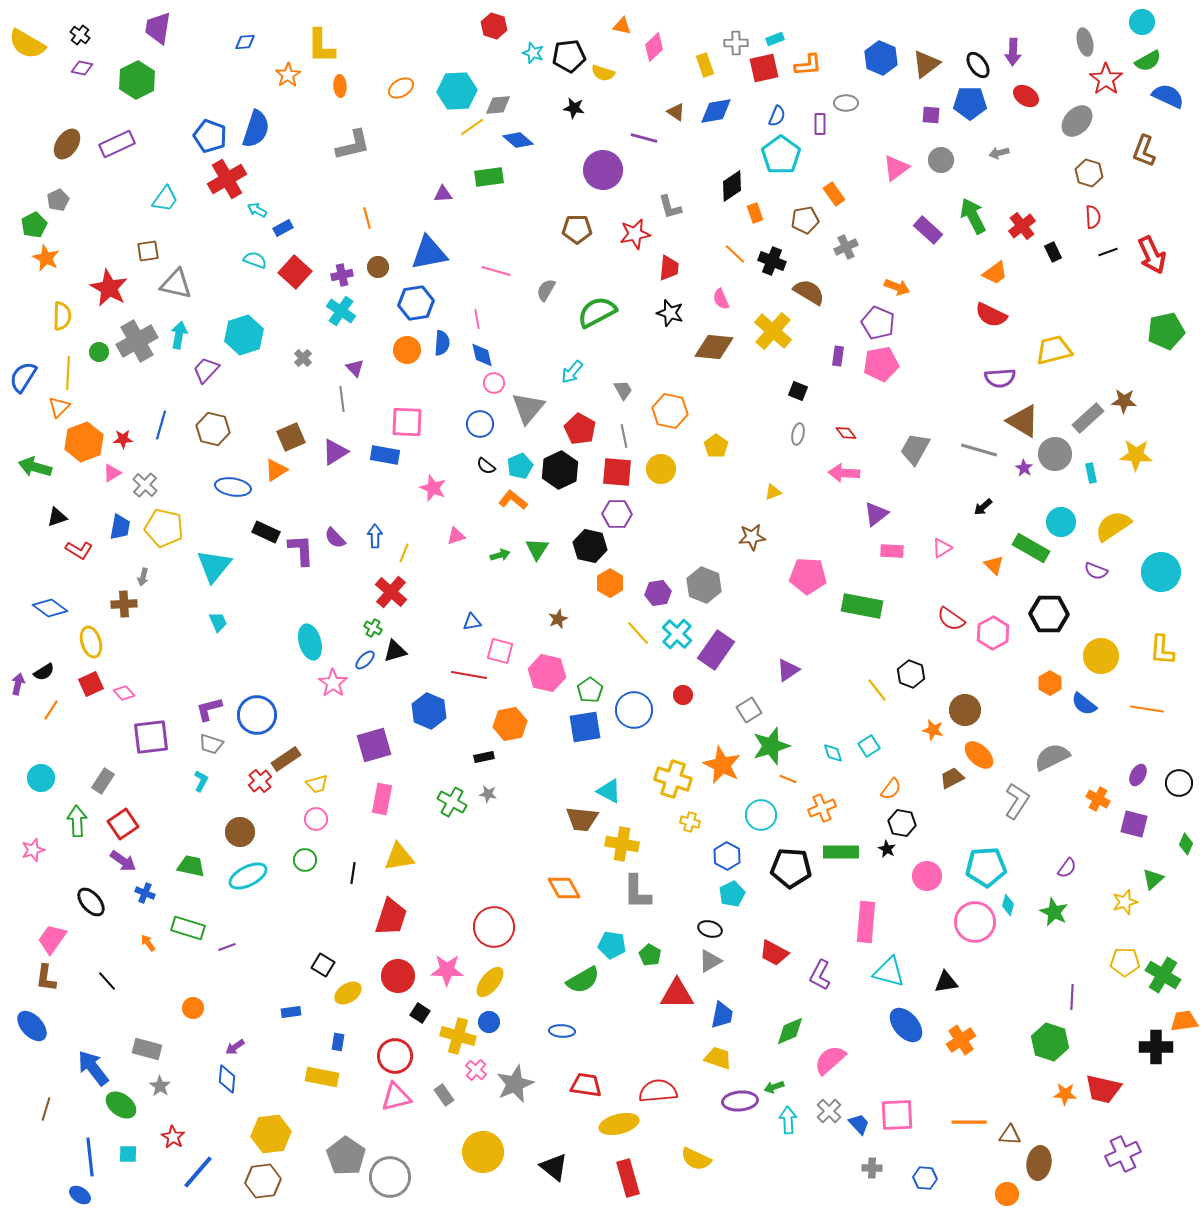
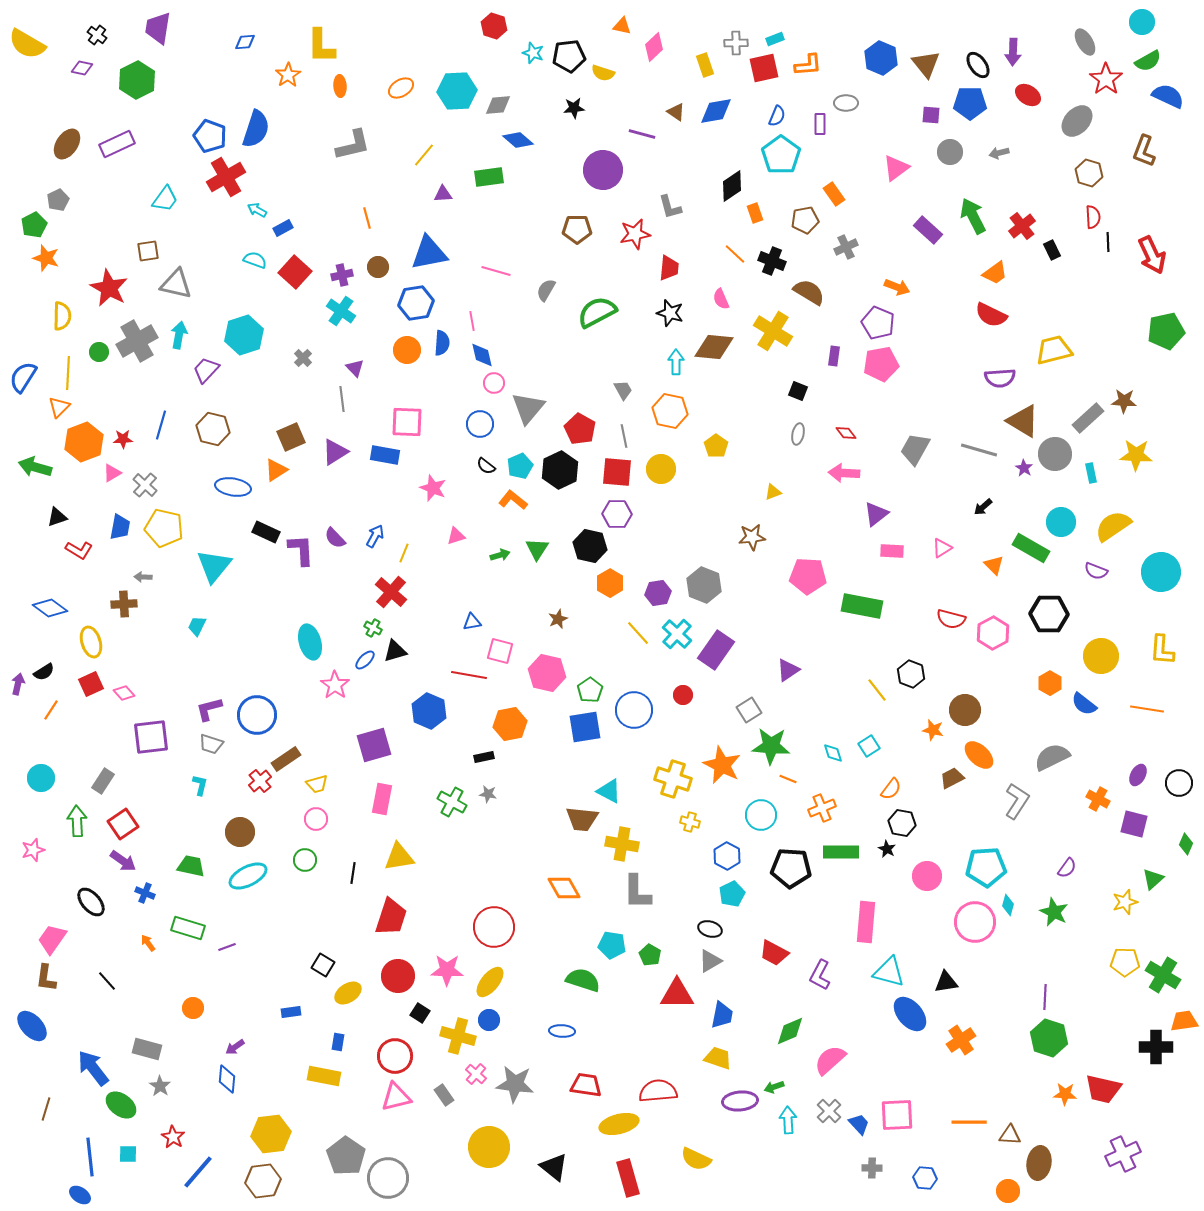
black cross at (80, 35): moved 17 px right
gray ellipse at (1085, 42): rotated 16 degrees counterclockwise
brown triangle at (926, 64): rotated 32 degrees counterclockwise
red ellipse at (1026, 96): moved 2 px right, 1 px up
black star at (574, 108): rotated 15 degrees counterclockwise
yellow line at (472, 127): moved 48 px left, 28 px down; rotated 15 degrees counterclockwise
purple line at (644, 138): moved 2 px left, 4 px up
gray circle at (941, 160): moved 9 px right, 8 px up
red cross at (227, 179): moved 1 px left, 2 px up
black rectangle at (1053, 252): moved 1 px left, 2 px up
black line at (1108, 252): moved 10 px up; rotated 72 degrees counterclockwise
orange star at (46, 258): rotated 8 degrees counterclockwise
pink line at (477, 319): moved 5 px left, 2 px down
yellow cross at (773, 331): rotated 9 degrees counterclockwise
purple rectangle at (838, 356): moved 4 px left
cyan arrow at (572, 372): moved 104 px right, 10 px up; rotated 140 degrees clockwise
blue arrow at (375, 536): rotated 30 degrees clockwise
gray arrow at (143, 577): rotated 78 degrees clockwise
red semicircle at (951, 619): rotated 20 degrees counterclockwise
cyan trapezoid at (218, 622): moved 21 px left, 4 px down; rotated 130 degrees counterclockwise
pink star at (333, 683): moved 2 px right, 2 px down
green star at (771, 746): rotated 21 degrees clockwise
cyan L-shape at (201, 781): moved 1 px left, 4 px down; rotated 15 degrees counterclockwise
green semicircle at (583, 980): rotated 132 degrees counterclockwise
purple line at (1072, 997): moved 27 px left
blue circle at (489, 1022): moved 2 px up
blue ellipse at (906, 1025): moved 4 px right, 11 px up
green hexagon at (1050, 1042): moved 1 px left, 4 px up
pink cross at (476, 1070): moved 4 px down
yellow rectangle at (322, 1077): moved 2 px right, 1 px up
gray star at (515, 1084): rotated 30 degrees clockwise
yellow circle at (483, 1152): moved 6 px right, 5 px up
gray circle at (390, 1177): moved 2 px left, 1 px down
orange circle at (1007, 1194): moved 1 px right, 3 px up
